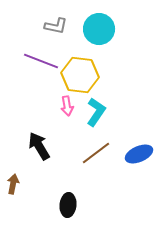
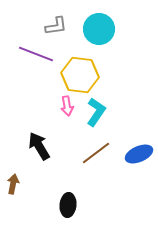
gray L-shape: rotated 20 degrees counterclockwise
purple line: moved 5 px left, 7 px up
